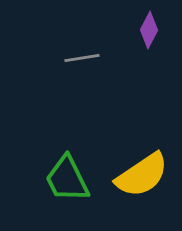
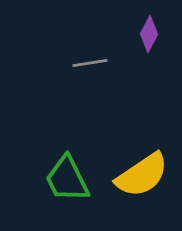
purple diamond: moved 4 px down
gray line: moved 8 px right, 5 px down
